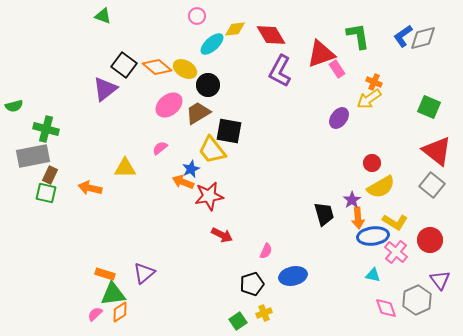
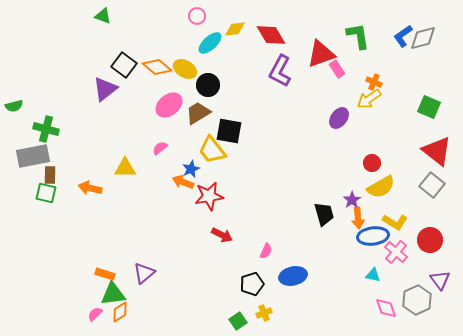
cyan ellipse at (212, 44): moved 2 px left, 1 px up
brown rectangle at (50, 175): rotated 24 degrees counterclockwise
